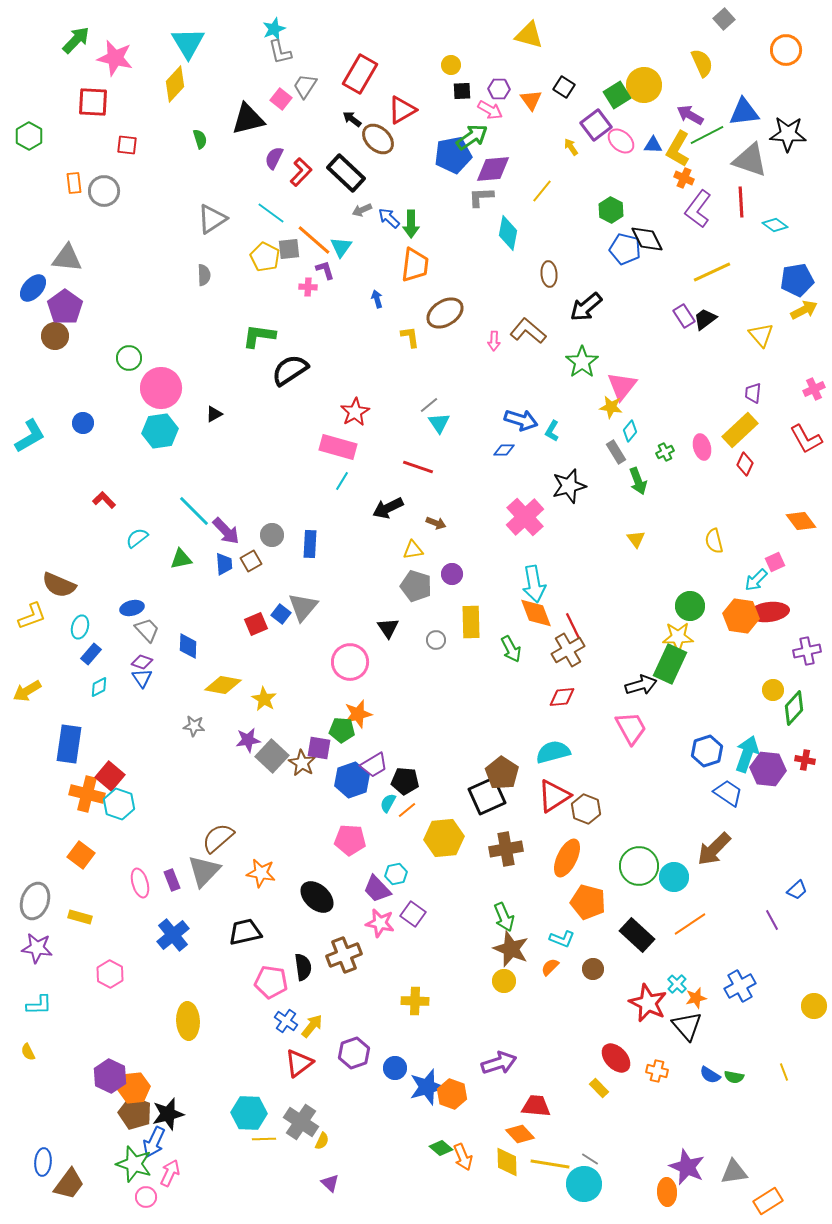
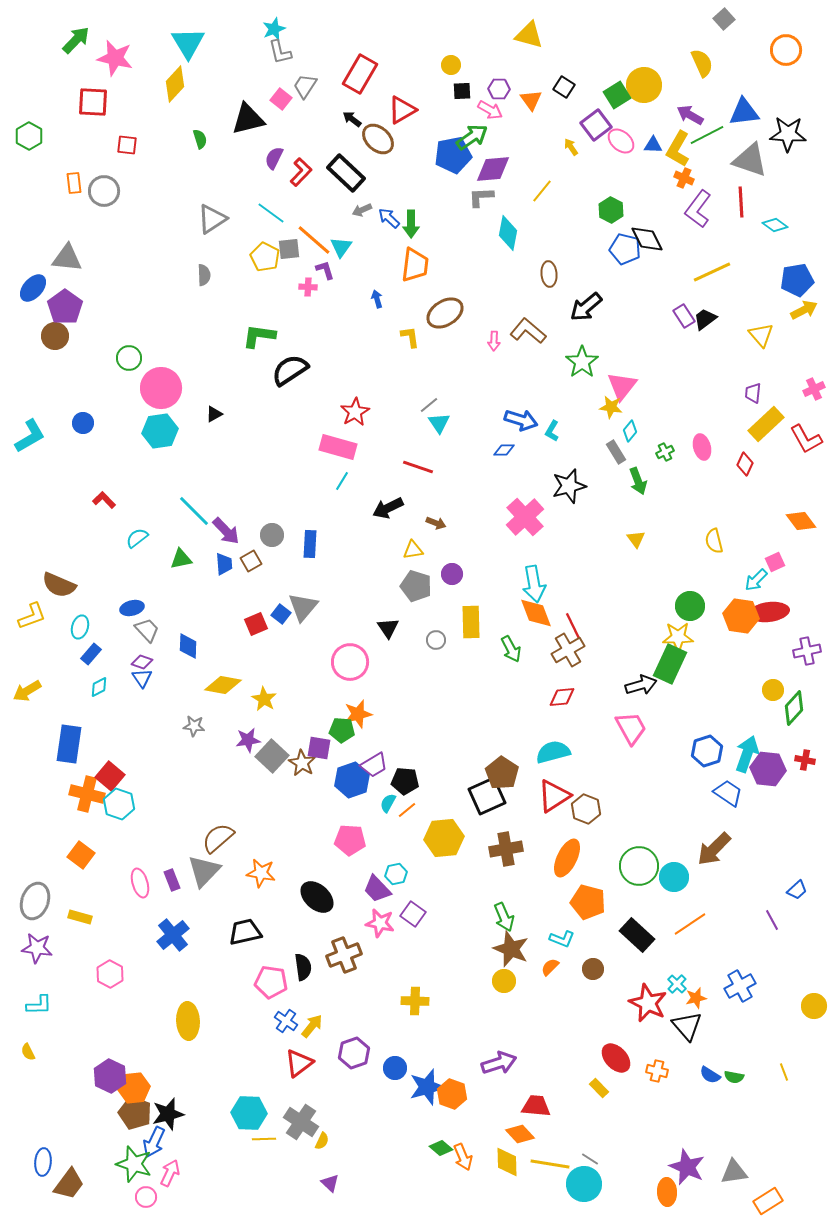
yellow rectangle at (740, 430): moved 26 px right, 6 px up
